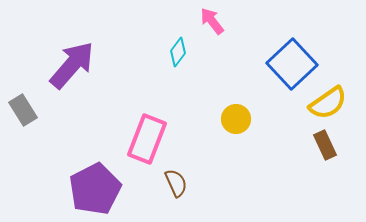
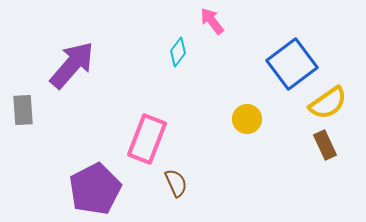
blue square: rotated 6 degrees clockwise
gray rectangle: rotated 28 degrees clockwise
yellow circle: moved 11 px right
